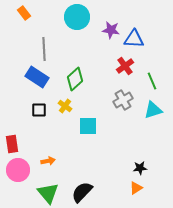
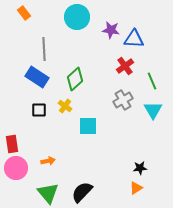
cyan triangle: rotated 42 degrees counterclockwise
pink circle: moved 2 px left, 2 px up
